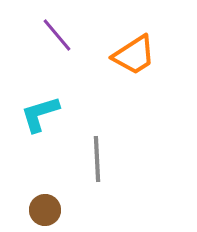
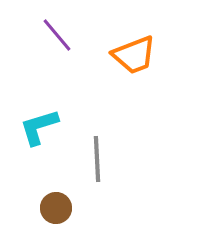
orange trapezoid: rotated 12 degrees clockwise
cyan L-shape: moved 1 px left, 13 px down
brown circle: moved 11 px right, 2 px up
